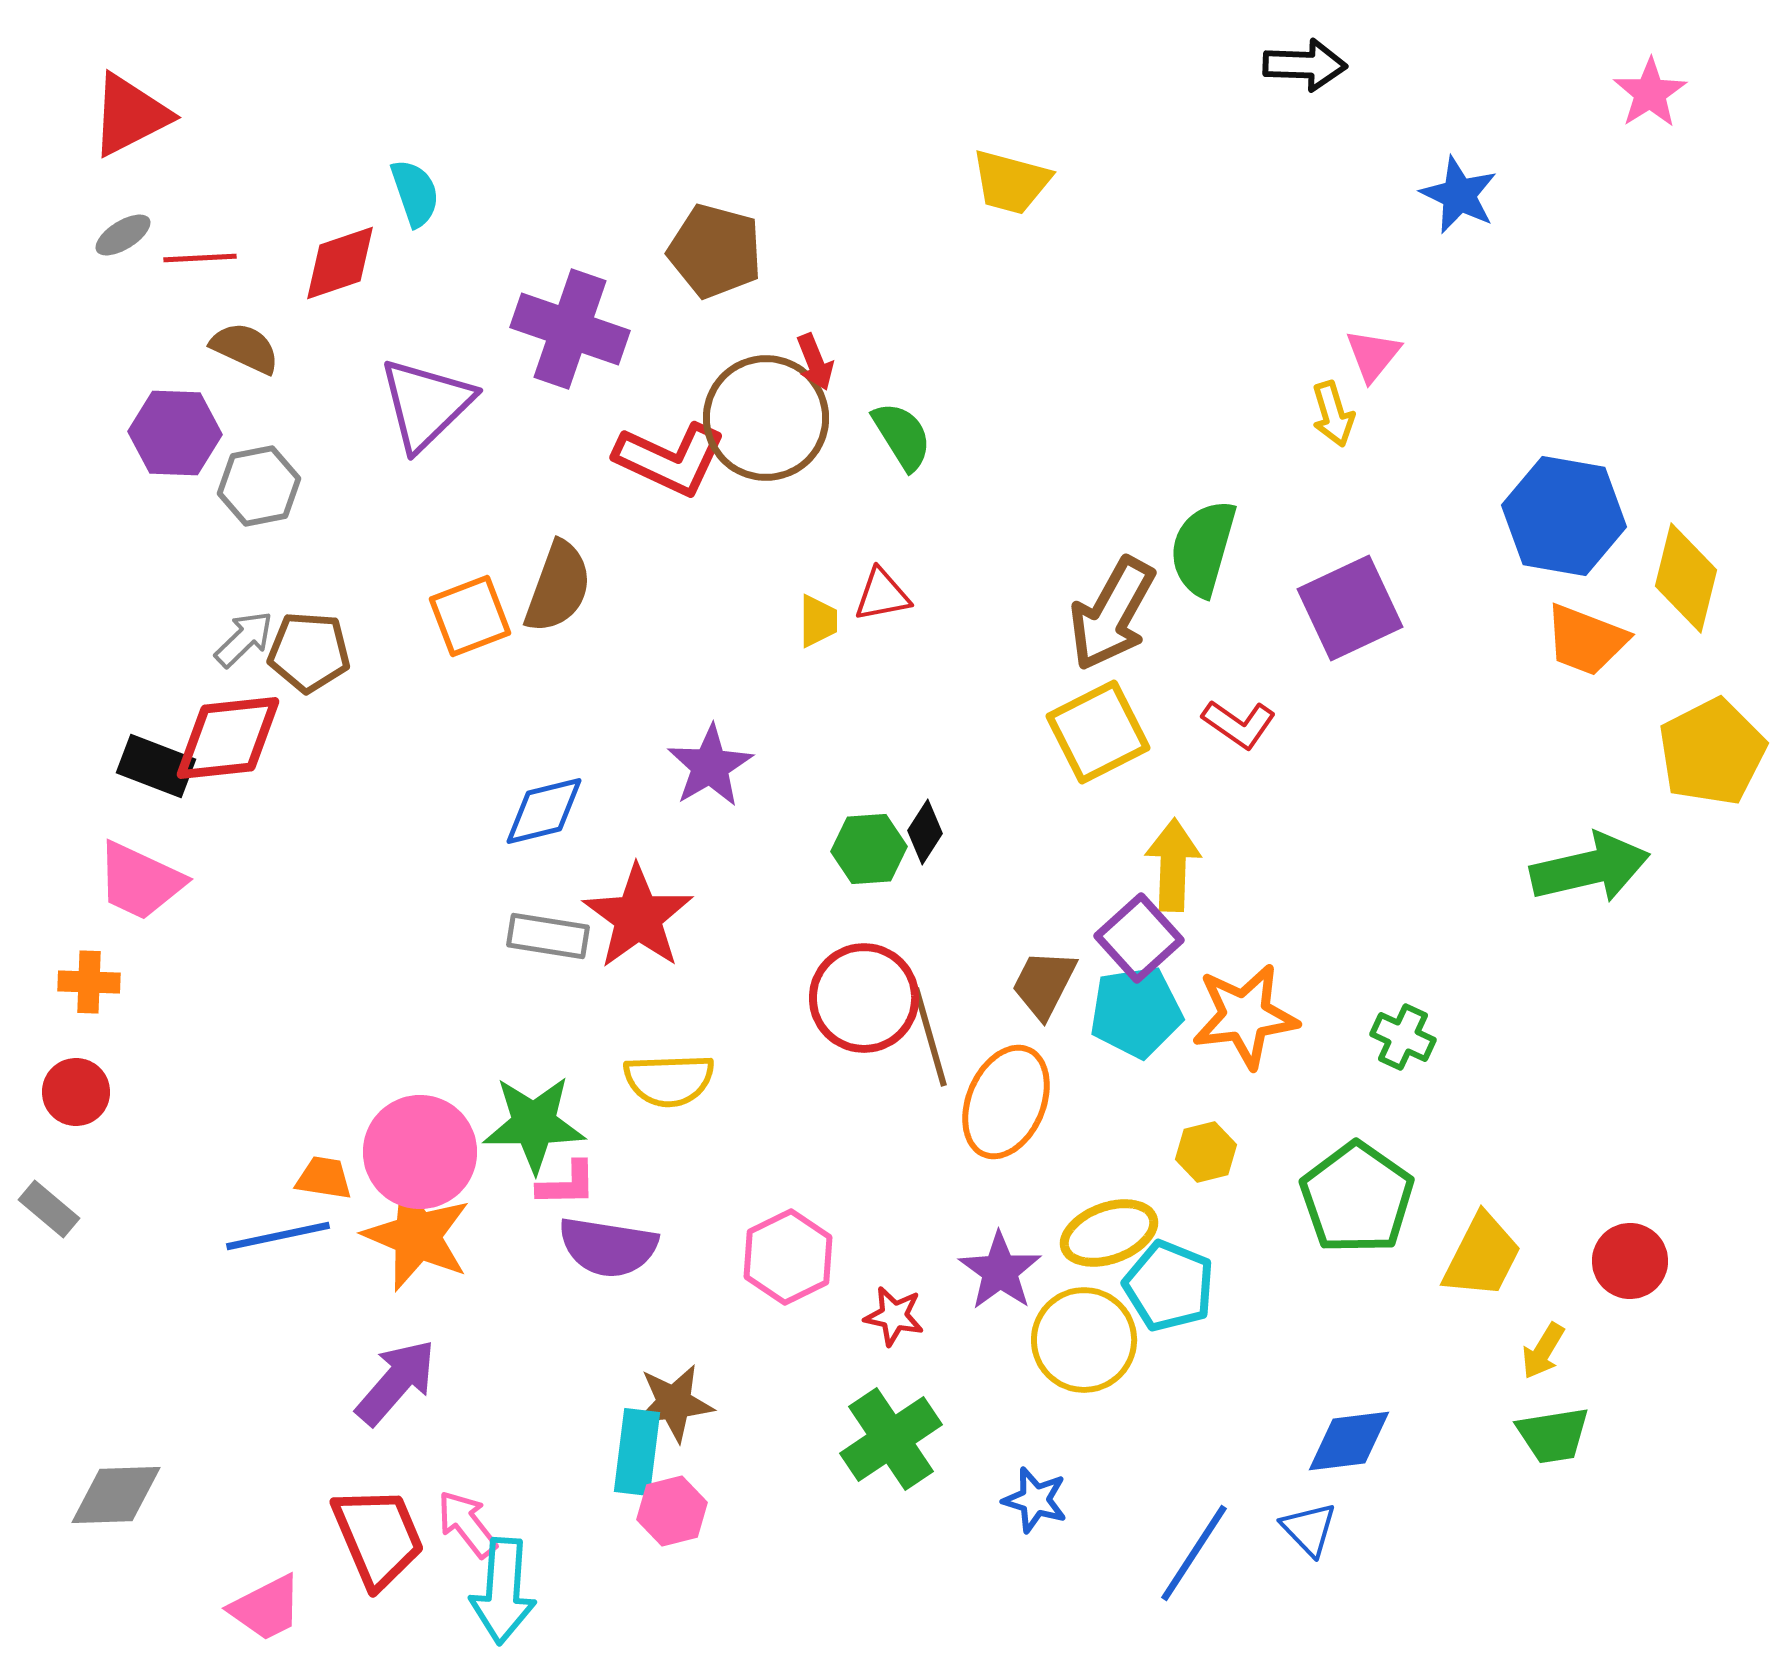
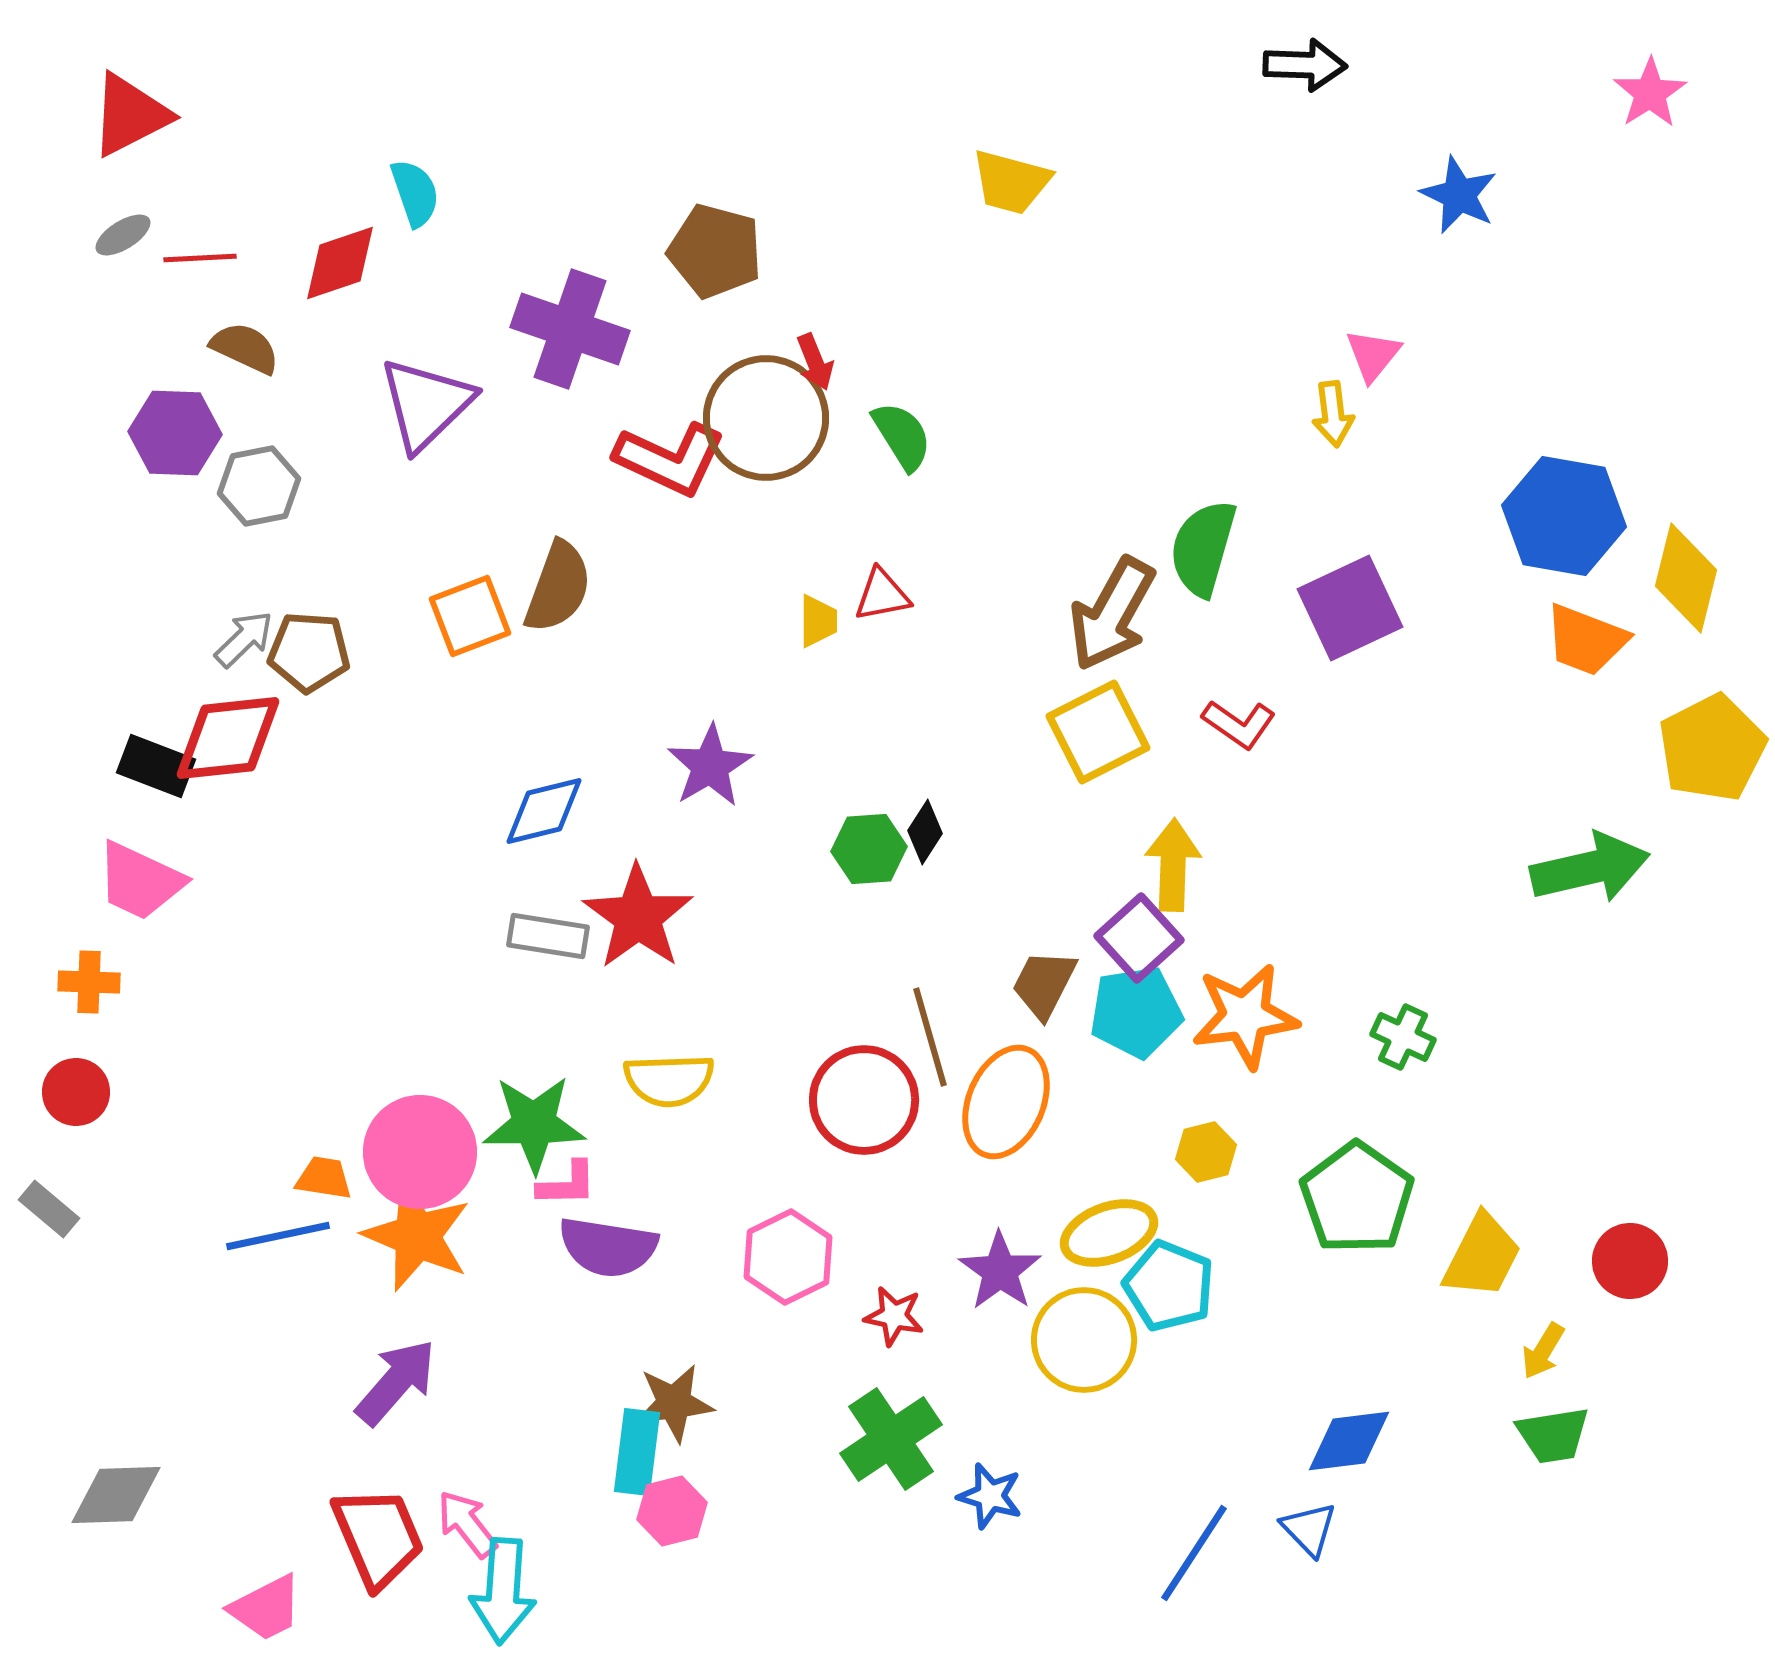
yellow arrow at (1333, 414): rotated 10 degrees clockwise
yellow pentagon at (1712, 752): moved 4 px up
red circle at (864, 998): moved 102 px down
blue star at (1035, 1500): moved 45 px left, 4 px up
